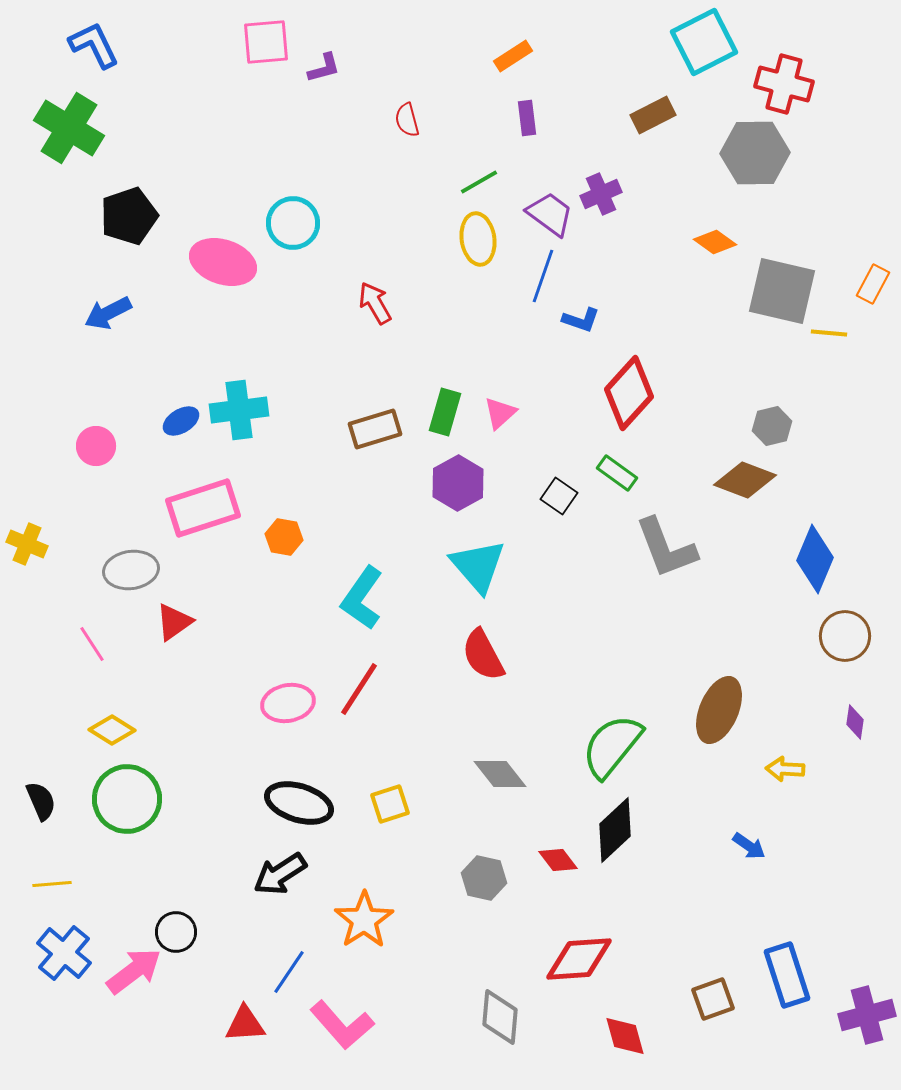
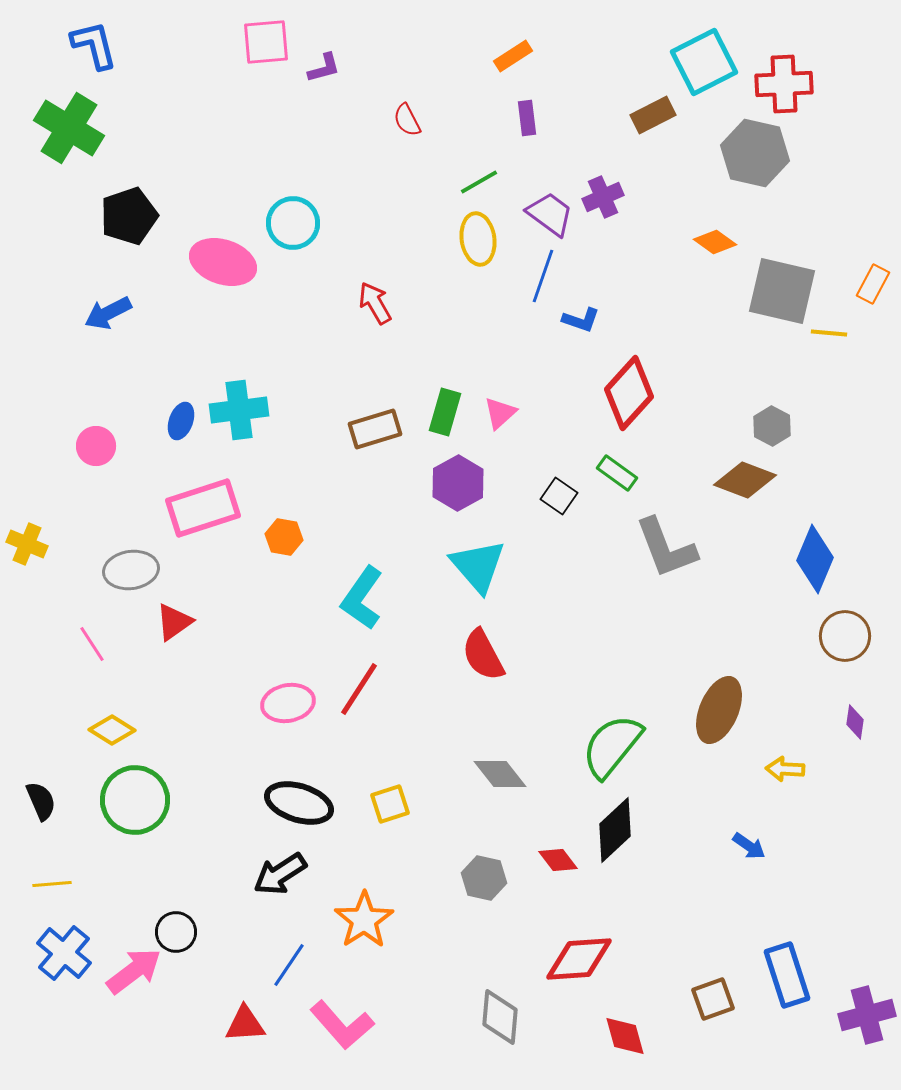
cyan square at (704, 42): moved 20 px down
blue L-shape at (94, 45): rotated 12 degrees clockwise
red cross at (784, 84): rotated 18 degrees counterclockwise
red semicircle at (407, 120): rotated 12 degrees counterclockwise
gray hexagon at (755, 153): rotated 14 degrees clockwise
purple cross at (601, 194): moved 2 px right, 3 px down
blue ellipse at (181, 421): rotated 39 degrees counterclockwise
gray hexagon at (772, 426): rotated 18 degrees counterclockwise
green circle at (127, 799): moved 8 px right, 1 px down
blue line at (289, 972): moved 7 px up
